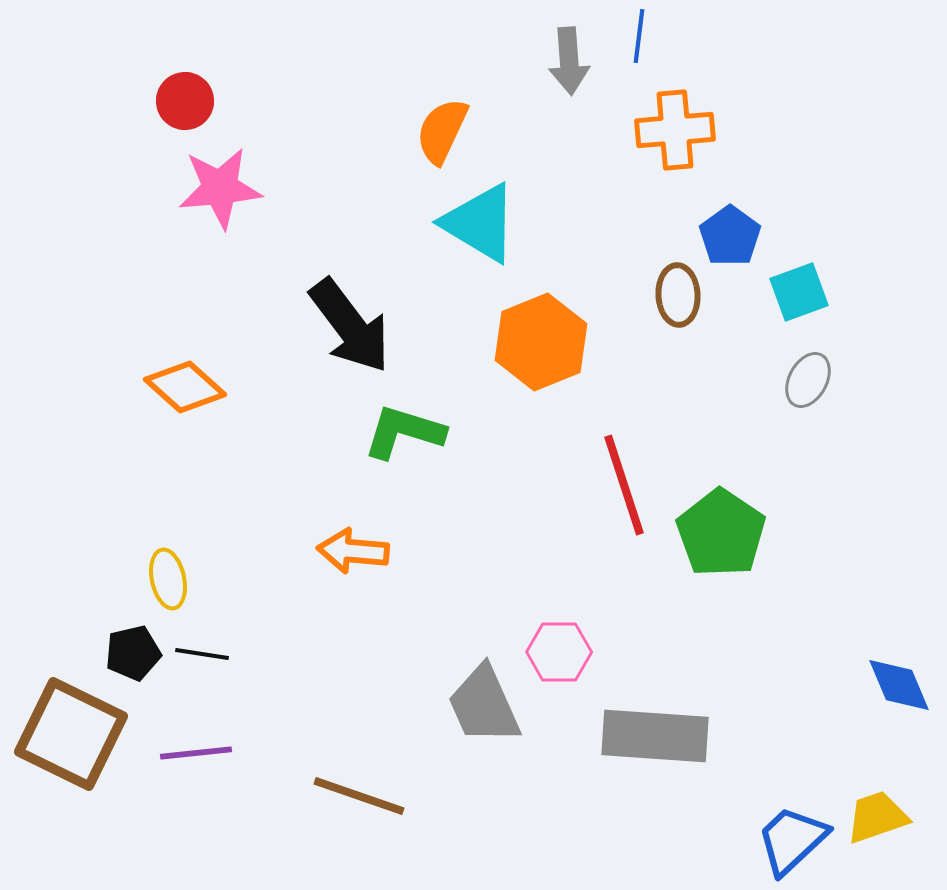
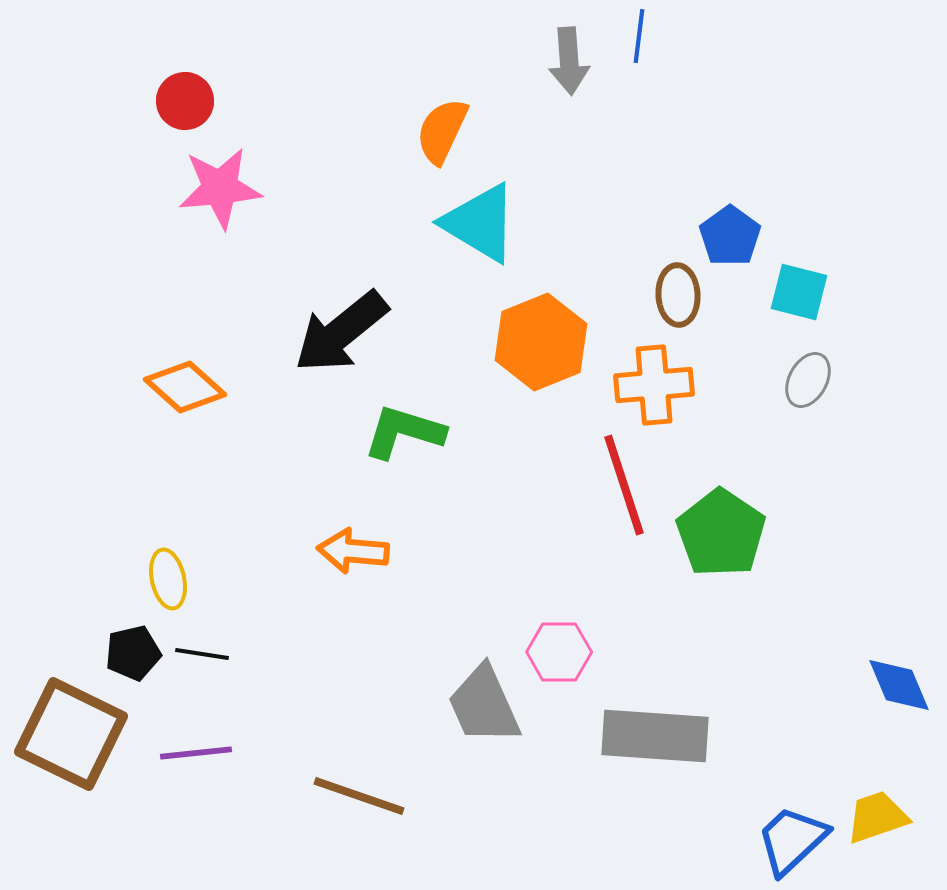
orange cross: moved 21 px left, 255 px down
cyan square: rotated 34 degrees clockwise
black arrow: moved 9 px left, 6 px down; rotated 88 degrees clockwise
